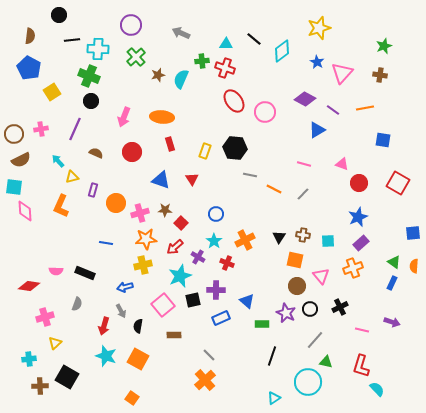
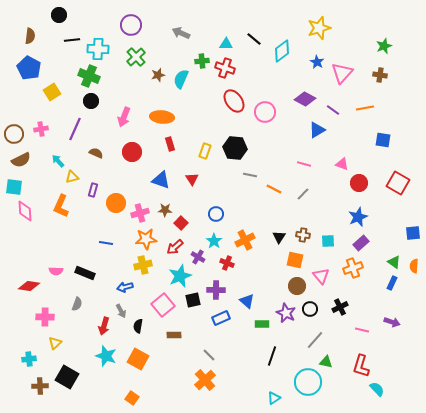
pink cross at (45, 317): rotated 18 degrees clockwise
